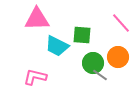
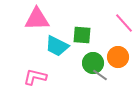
pink line: moved 3 px right
